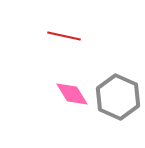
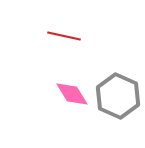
gray hexagon: moved 1 px up
